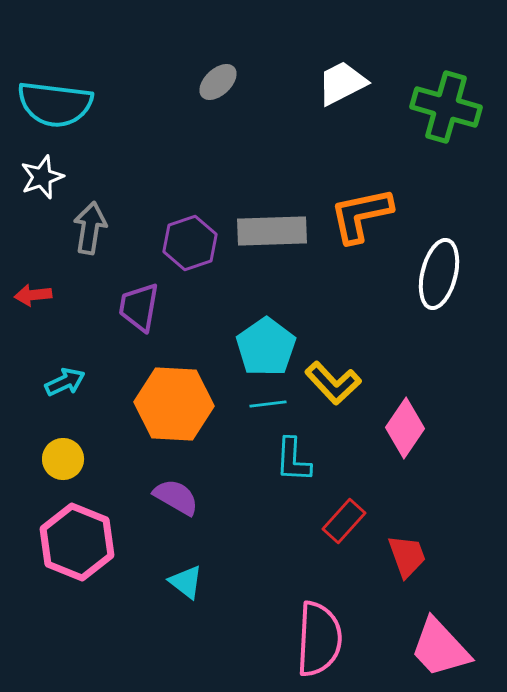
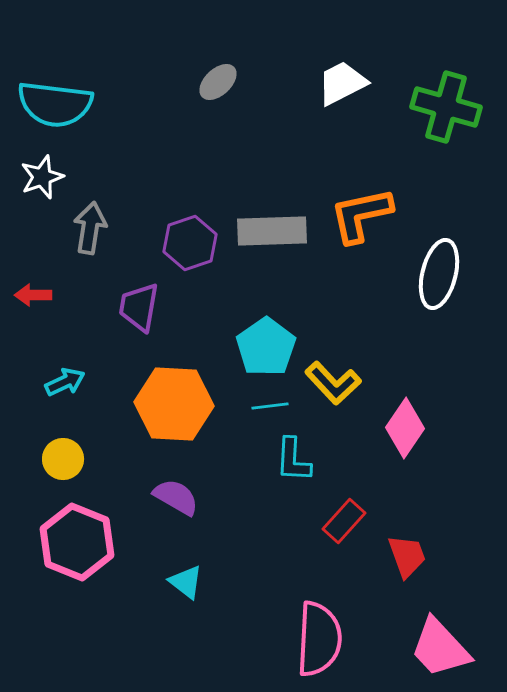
red arrow: rotated 6 degrees clockwise
cyan line: moved 2 px right, 2 px down
